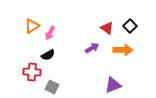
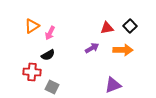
red triangle: rotated 48 degrees counterclockwise
